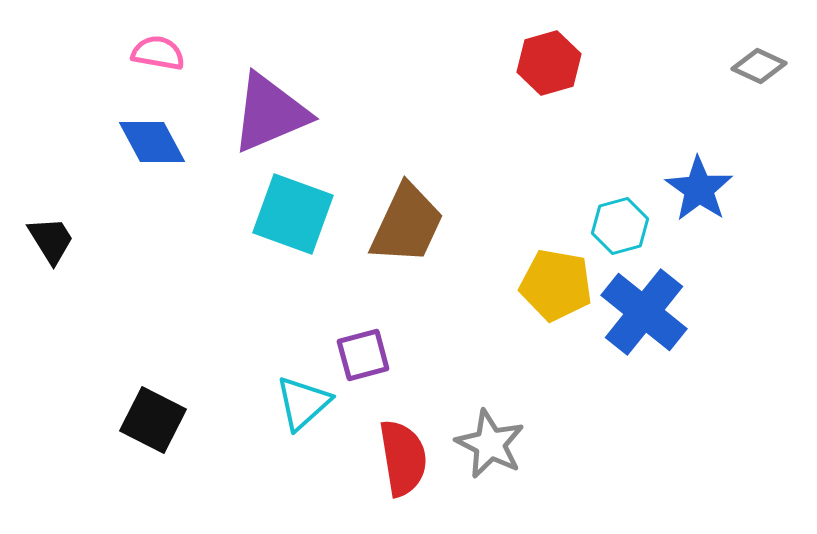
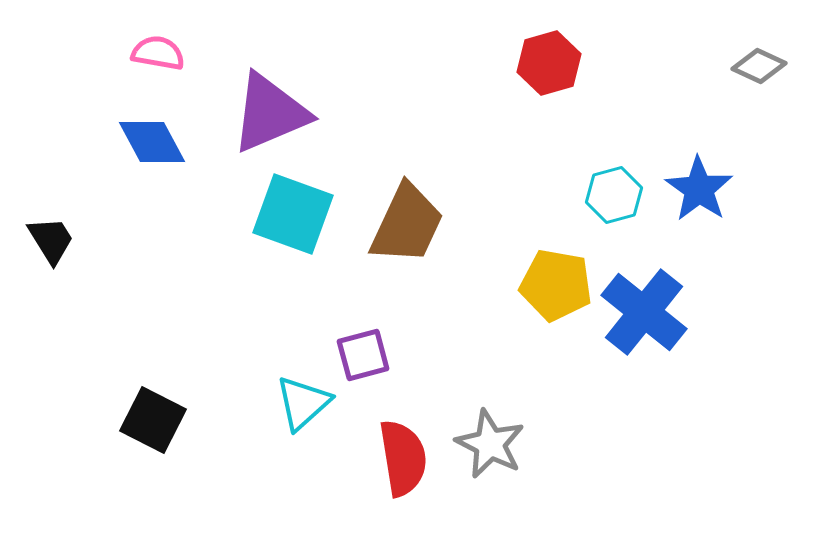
cyan hexagon: moved 6 px left, 31 px up
